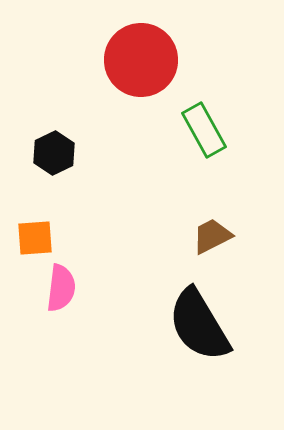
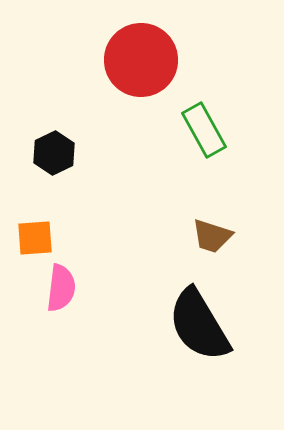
brown trapezoid: rotated 135 degrees counterclockwise
